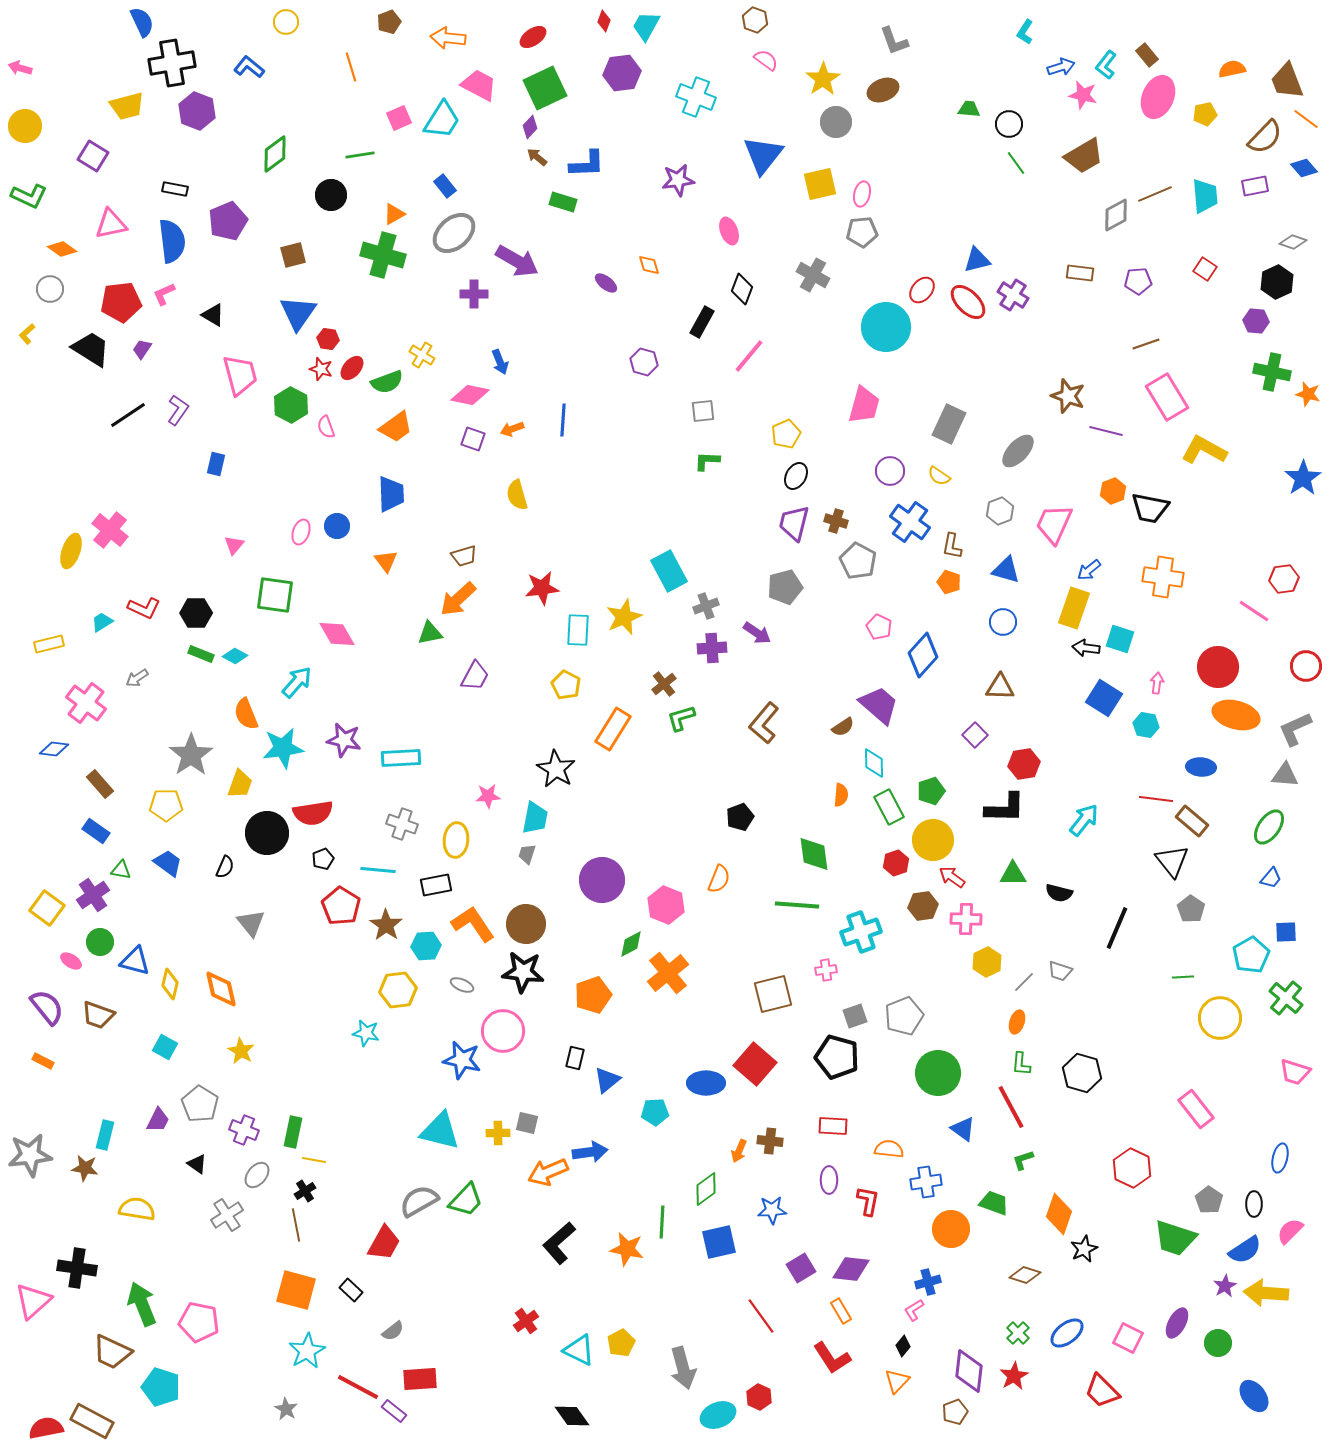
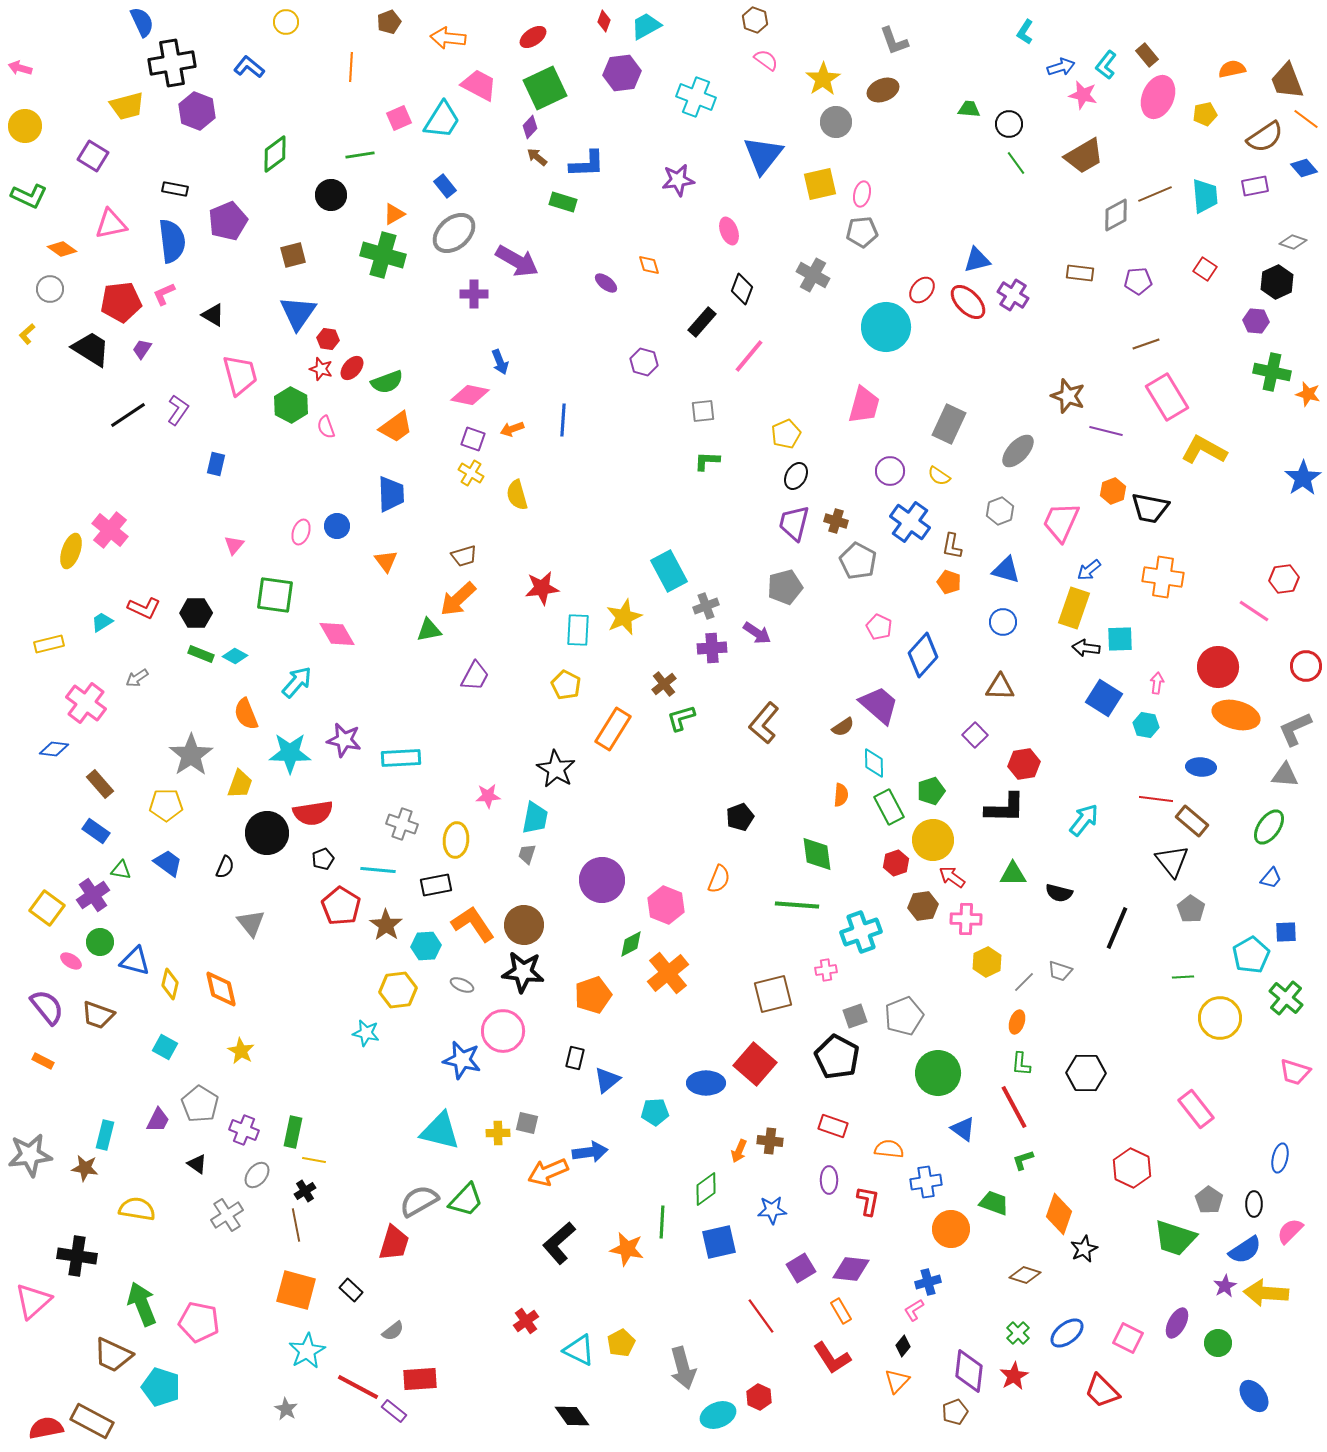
cyan trapezoid at (646, 26): rotated 32 degrees clockwise
orange line at (351, 67): rotated 20 degrees clockwise
brown semicircle at (1265, 137): rotated 12 degrees clockwise
black rectangle at (702, 322): rotated 12 degrees clockwise
yellow cross at (422, 355): moved 49 px right, 118 px down
pink trapezoid at (1054, 524): moved 7 px right, 2 px up
green triangle at (430, 633): moved 1 px left, 3 px up
cyan square at (1120, 639): rotated 20 degrees counterclockwise
cyan star at (283, 748): moved 7 px right, 5 px down; rotated 9 degrees clockwise
green diamond at (814, 854): moved 3 px right
brown circle at (526, 924): moved 2 px left, 1 px down
black pentagon at (837, 1057): rotated 12 degrees clockwise
black hexagon at (1082, 1073): moved 4 px right; rotated 15 degrees counterclockwise
red line at (1011, 1107): moved 3 px right
red rectangle at (833, 1126): rotated 16 degrees clockwise
red trapezoid at (384, 1243): moved 10 px right; rotated 12 degrees counterclockwise
black cross at (77, 1268): moved 12 px up
brown trapezoid at (112, 1352): moved 1 px right, 3 px down
